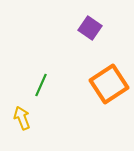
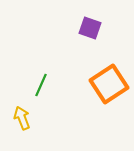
purple square: rotated 15 degrees counterclockwise
